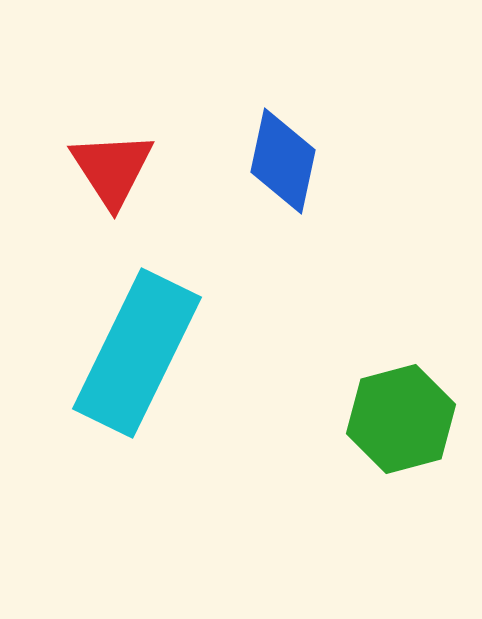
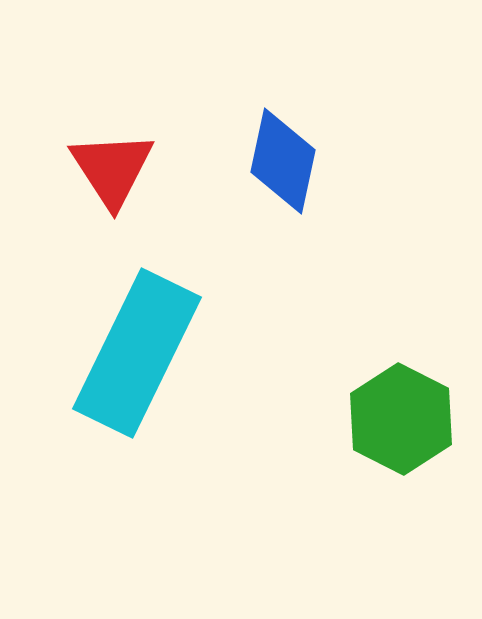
green hexagon: rotated 18 degrees counterclockwise
